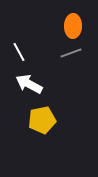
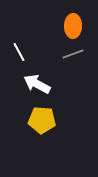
gray line: moved 2 px right, 1 px down
white arrow: moved 8 px right
yellow pentagon: rotated 16 degrees clockwise
